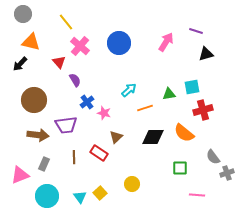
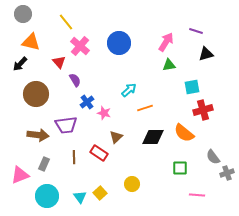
green triangle: moved 29 px up
brown circle: moved 2 px right, 6 px up
